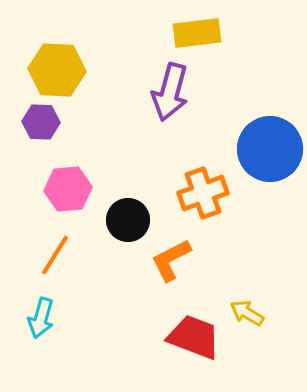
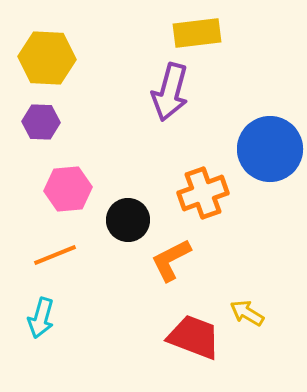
yellow hexagon: moved 10 px left, 12 px up
orange line: rotated 36 degrees clockwise
